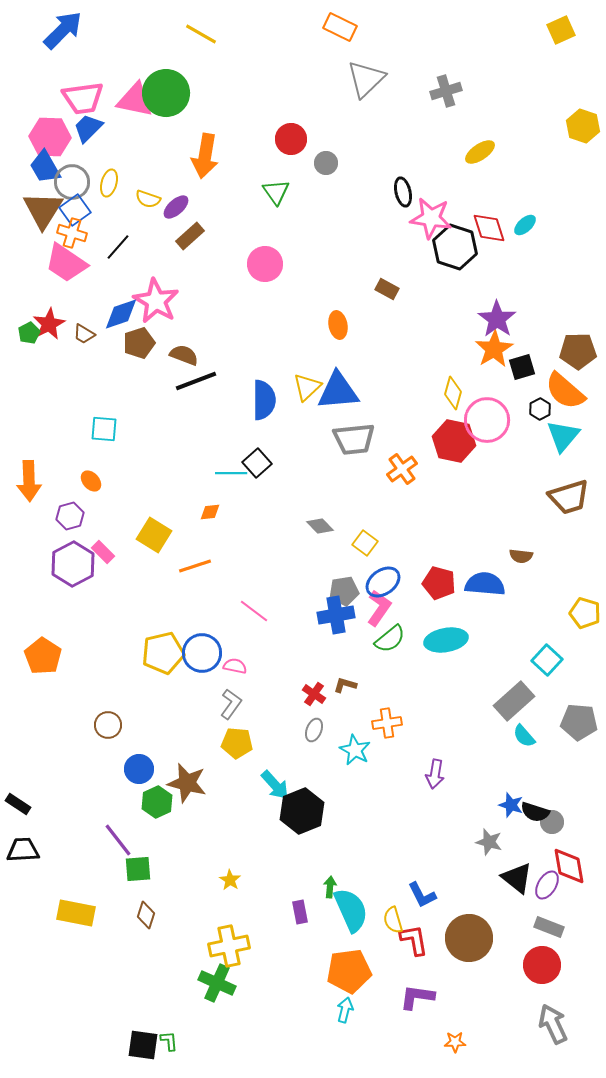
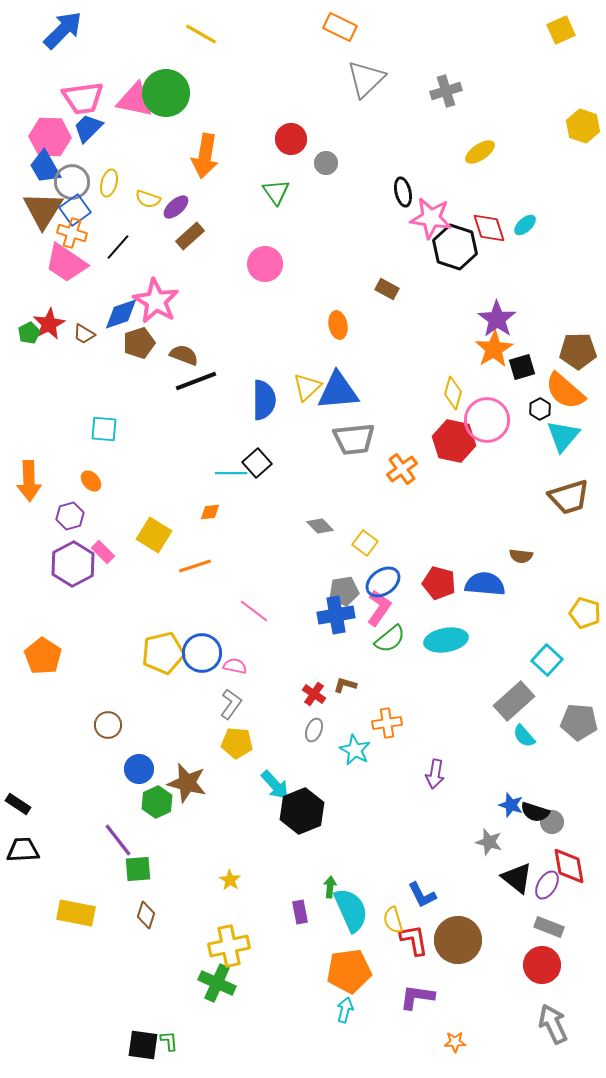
brown circle at (469, 938): moved 11 px left, 2 px down
